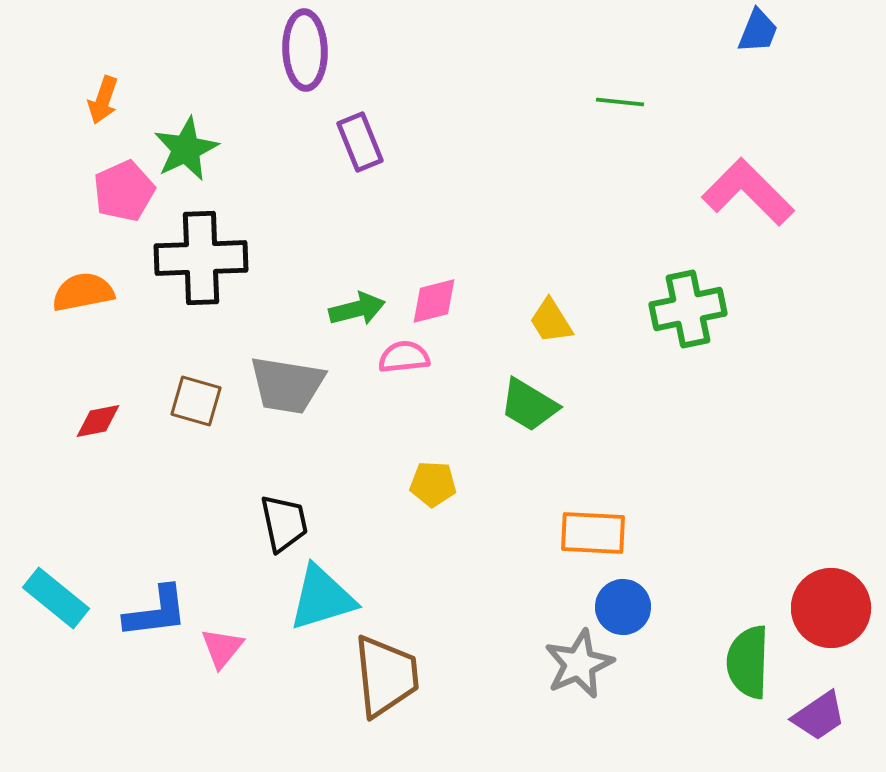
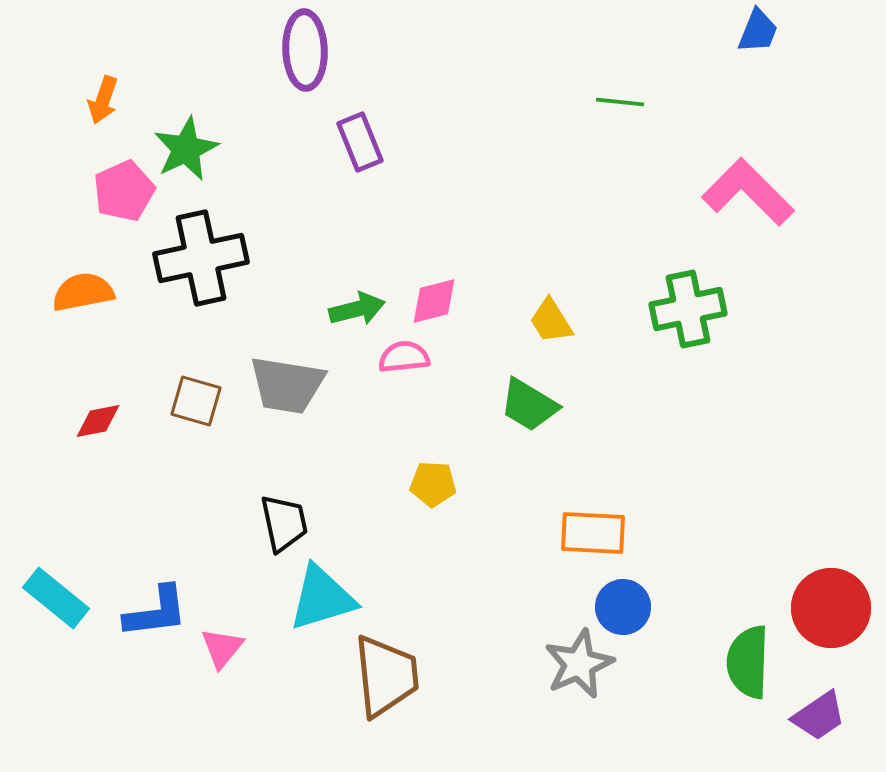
black cross: rotated 10 degrees counterclockwise
